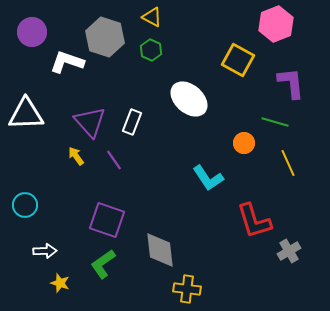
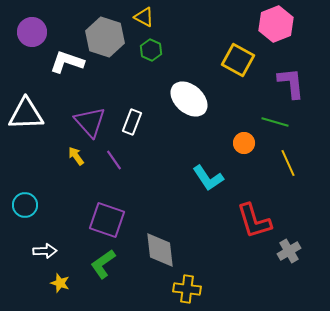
yellow triangle: moved 8 px left
